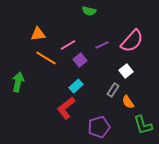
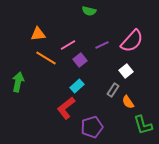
cyan rectangle: moved 1 px right
purple pentagon: moved 7 px left
